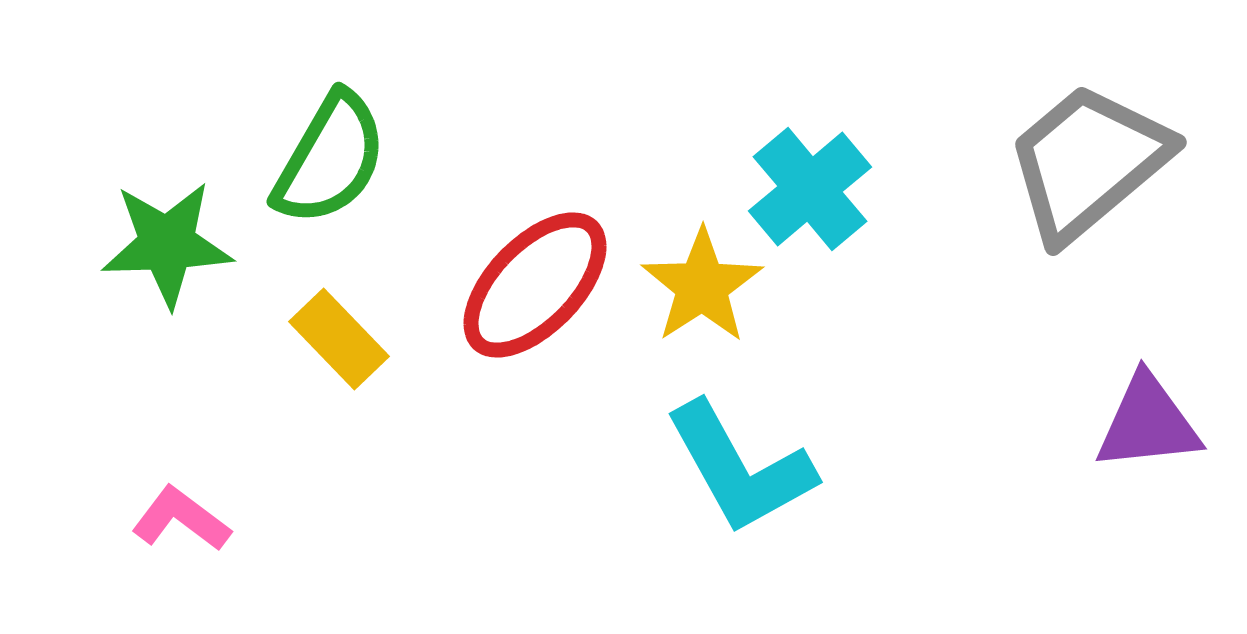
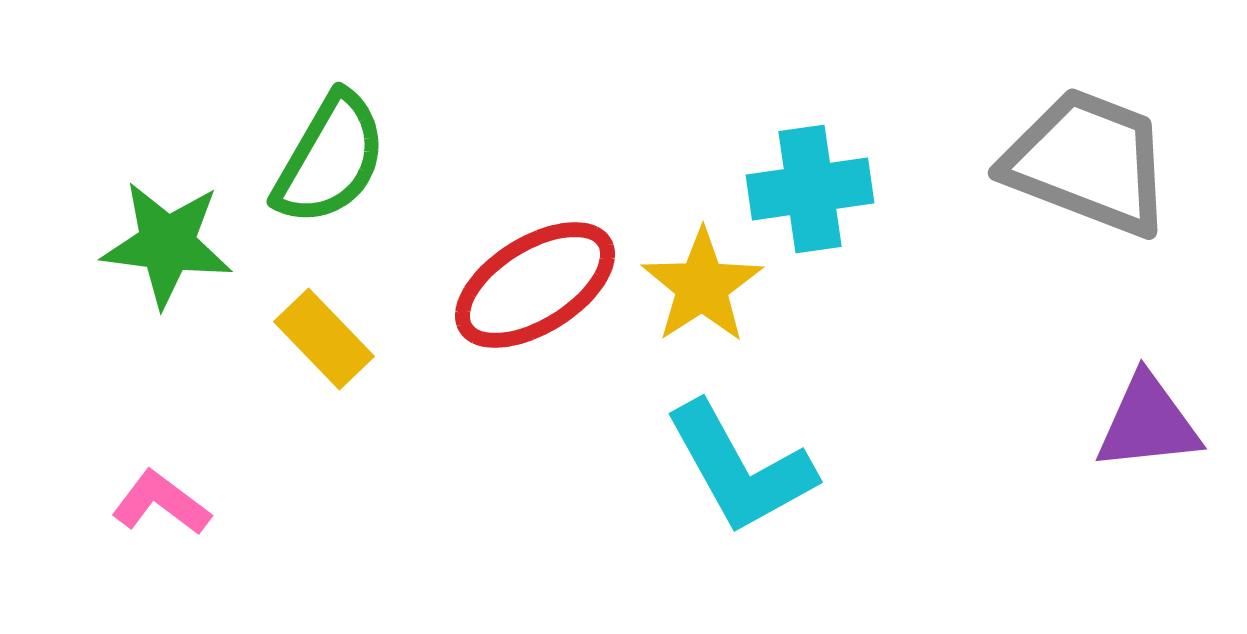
gray trapezoid: rotated 61 degrees clockwise
cyan cross: rotated 32 degrees clockwise
green star: rotated 9 degrees clockwise
red ellipse: rotated 14 degrees clockwise
yellow rectangle: moved 15 px left
pink L-shape: moved 20 px left, 16 px up
